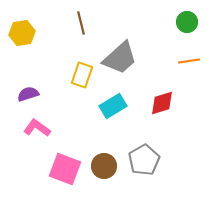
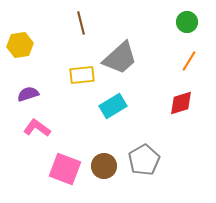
yellow hexagon: moved 2 px left, 12 px down
orange line: rotated 50 degrees counterclockwise
yellow rectangle: rotated 65 degrees clockwise
red diamond: moved 19 px right
